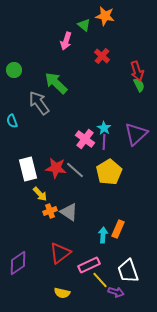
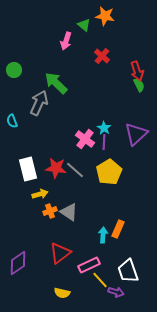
gray arrow: rotated 60 degrees clockwise
yellow arrow: rotated 63 degrees counterclockwise
